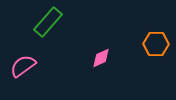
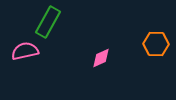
green rectangle: rotated 12 degrees counterclockwise
pink semicircle: moved 2 px right, 15 px up; rotated 24 degrees clockwise
